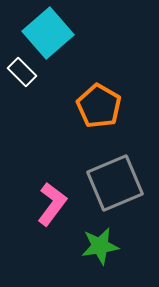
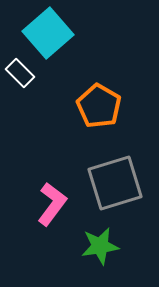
white rectangle: moved 2 px left, 1 px down
gray square: rotated 6 degrees clockwise
